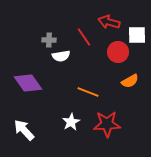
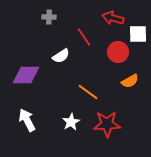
red arrow: moved 4 px right, 4 px up
white square: moved 1 px right, 1 px up
gray cross: moved 23 px up
white semicircle: rotated 24 degrees counterclockwise
purple diamond: moved 2 px left, 8 px up; rotated 56 degrees counterclockwise
orange line: rotated 15 degrees clockwise
white arrow: moved 3 px right, 10 px up; rotated 15 degrees clockwise
